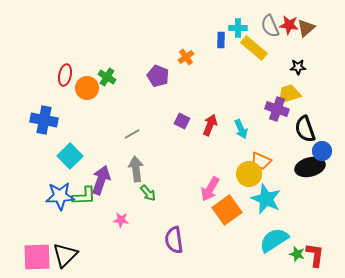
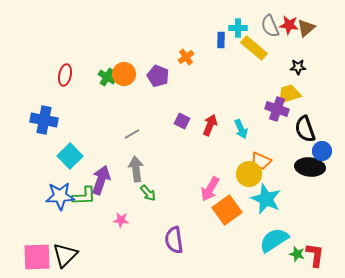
orange circle: moved 37 px right, 14 px up
black ellipse: rotated 20 degrees clockwise
